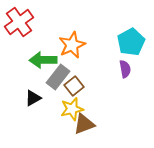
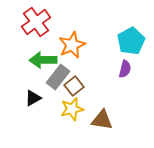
red cross: moved 17 px right
cyan pentagon: moved 1 px up
purple semicircle: rotated 24 degrees clockwise
brown triangle: moved 18 px right, 4 px up; rotated 30 degrees clockwise
